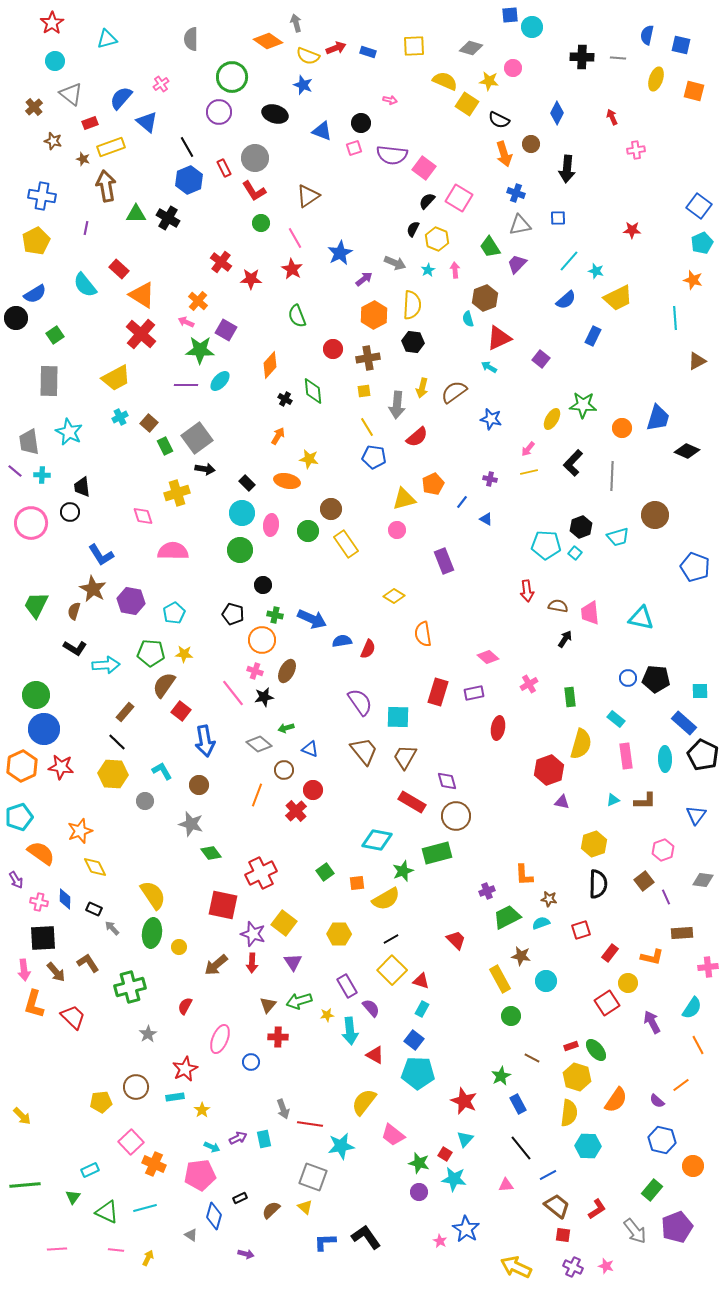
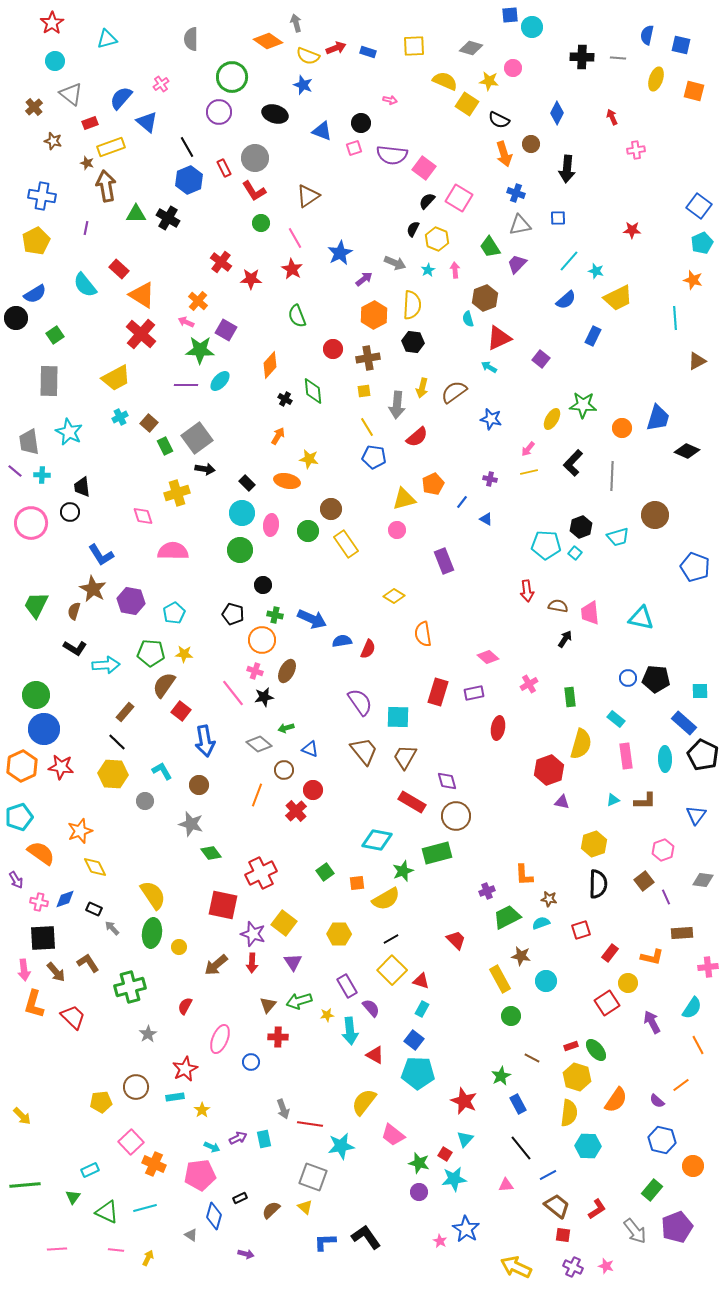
brown star at (83, 159): moved 4 px right, 4 px down
blue diamond at (65, 899): rotated 70 degrees clockwise
cyan star at (454, 1179): rotated 15 degrees counterclockwise
